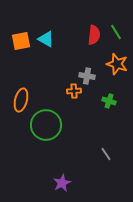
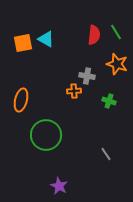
orange square: moved 2 px right, 2 px down
green circle: moved 10 px down
purple star: moved 3 px left, 3 px down; rotated 18 degrees counterclockwise
